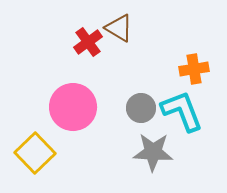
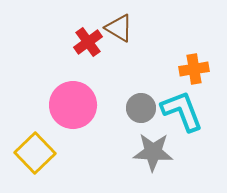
pink circle: moved 2 px up
